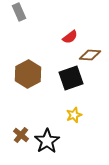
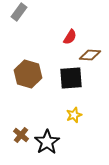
gray rectangle: rotated 60 degrees clockwise
red semicircle: rotated 21 degrees counterclockwise
brown hexagon: rotated 16 degrees counterclockwise
black square: rotated 15 degrees clockwise
black star: moved 1 px down
